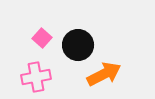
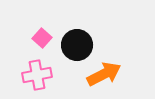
black circle: moved 1 px left
pink cross: moved 1 px right, 2 px up
